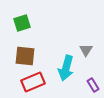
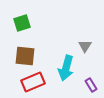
gray triangle: moved 1 px left, 4 px up
purple rectangle: moved 2 px left
